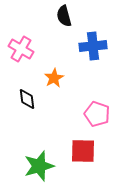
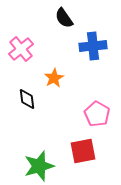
black semicircle: moved 2 px down; rotated 20 degrees counterclockwise
pink cross: rotated 20 degrees clockwise
pink pentagon: rotated 10 degrees clockwise
red square: rotated 12 degrees counterclockwise
